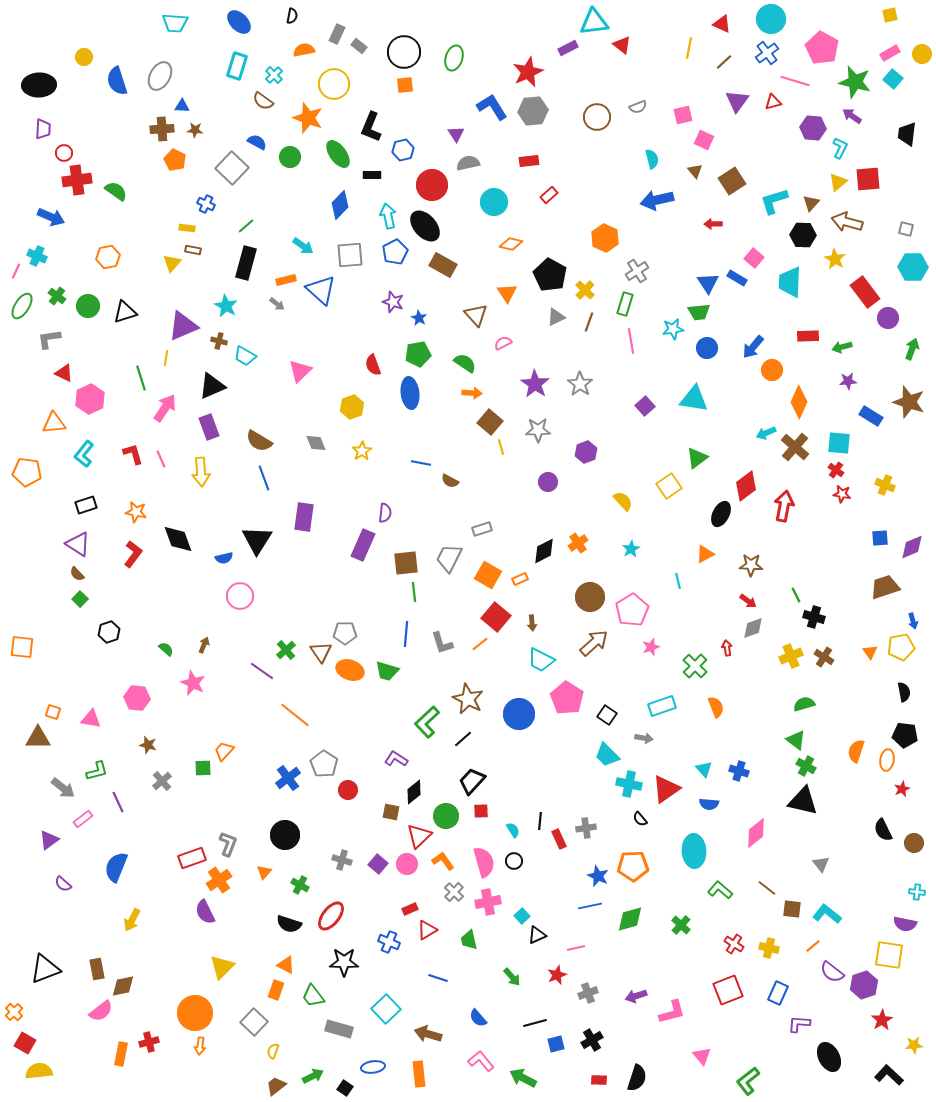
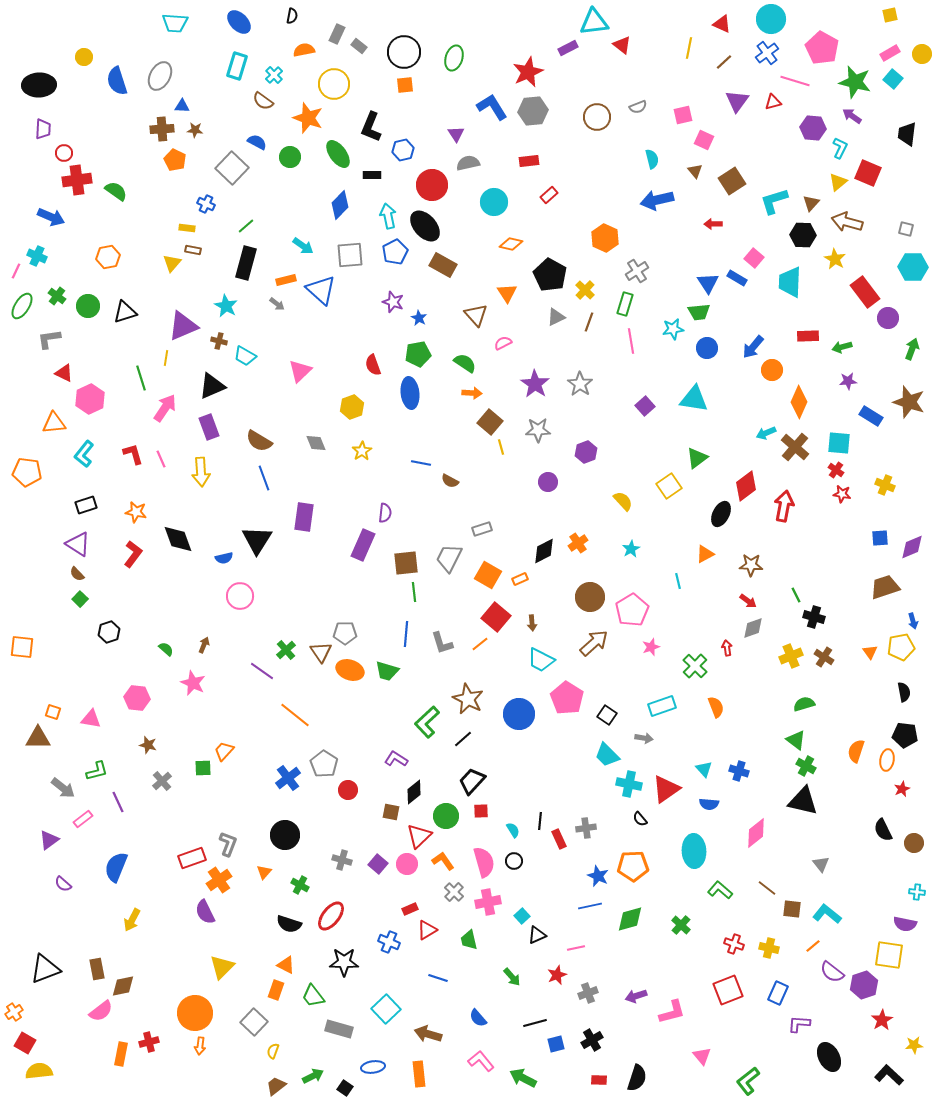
red square at (868, 179): moved 6 px up; rotated 28 degrees clockwise
red cross at (734, 944): rotated 12 degrees counterclockwise
orange cross at (14, 1012): rotated 12 degrees clockwise
